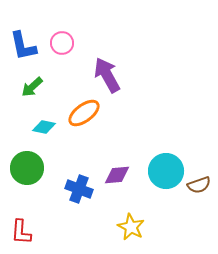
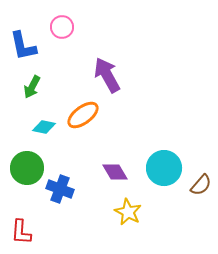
pink circle: moved 16 px up
green arrow: rotated 20 degrees counterclockwise
orange ellipse: moved 1 px left, 2 px down
cyan circle: moved 2 px left, 3 px up
purple diamond: moved 2 px left, 3 px up; rotated 64 degrees clockwise
brown semicircle: moved 2 px right; rotated 30 degrees counterclockwise
blue cross: moved 19 px left
yellow star: moved 3 px left, 15 px up
